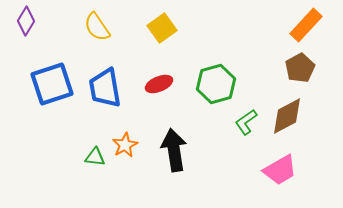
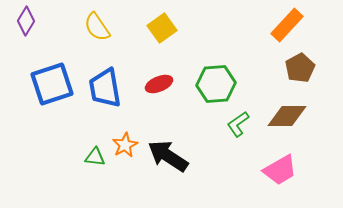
orange rectangle: moved 19 px left
green hexagon: rotated 12 degrees clockwise
brown diamond: rotated 27 degrees clockwise
green L-shape: moved 8 px left, 2 px down
black arrow: moved 6 px left, 6 px down; rotated 48 degrees counterclockwise
